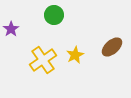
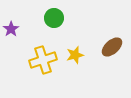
green circle: moved 3 px down
yellow star: rotated 12 degrees clockwise
yellow cross: rotated 16 degrees clockwise
